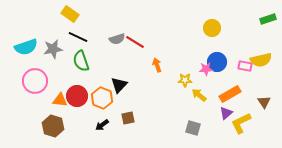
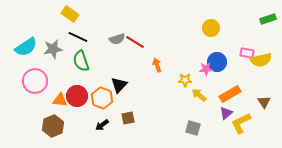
yellow circle: moved 1 px left
cyan semicircle: rotated 15 degrees counterclockwise
pink rectangle: moved 2 px right, 13 px up
brown hexagon: rotated 20 degrees clockwise
